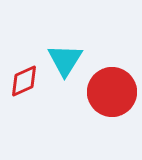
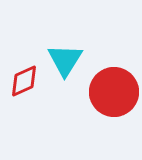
red circle: moved 2 px right
